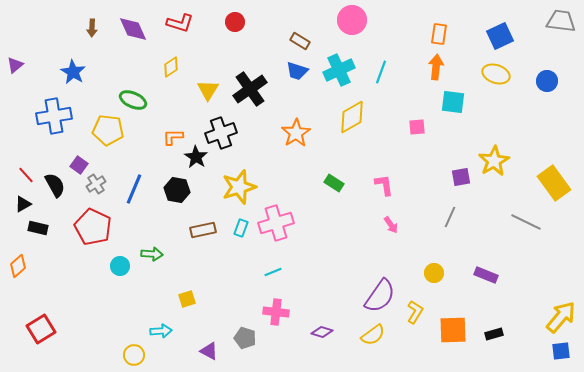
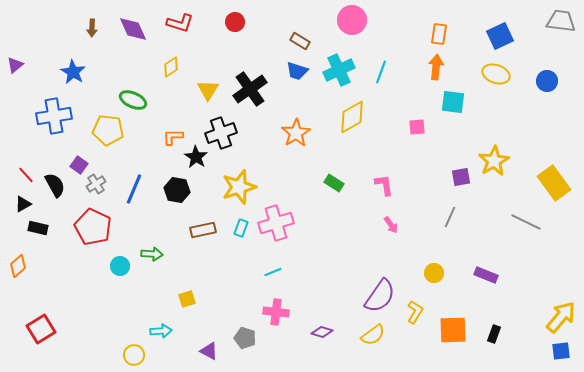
black rectangle at (494, 334): rotated 54 degrees counterclockwise
